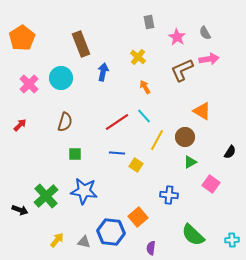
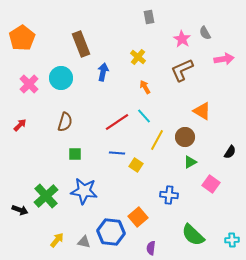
gray rectangle: moved 5 px up
pink star: moved 5 px right, 2 px down
pink arrow: moved 15 px right
